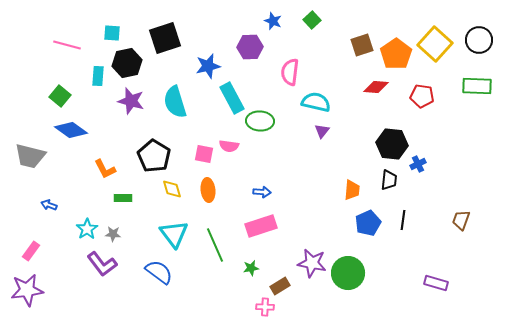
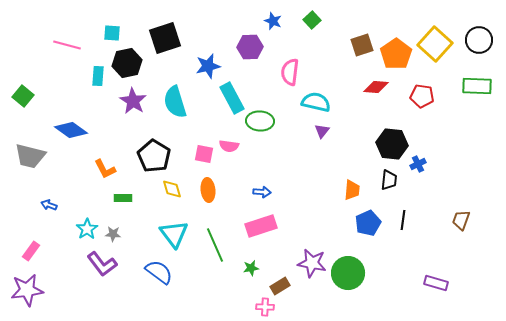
green square at (60, 96): moved 37 px left
purple star at (131, 101): moved 2 px right; rotated 16 degrees clockwise
